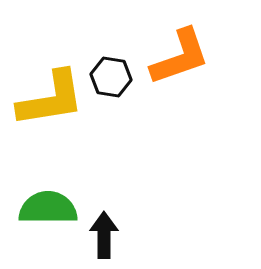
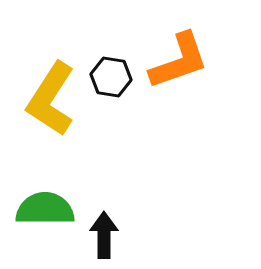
orange L-shape: moved 1 px left, 4 px down
yellow L-shape: rotated 132 degrees clockwise
green semicircle: moved 3 px left, 1 px down
